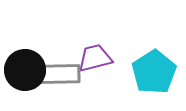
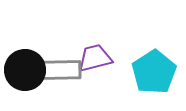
gray rectangle: moved 1 px right, 4 px up
